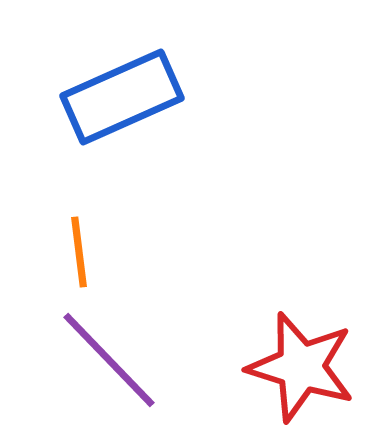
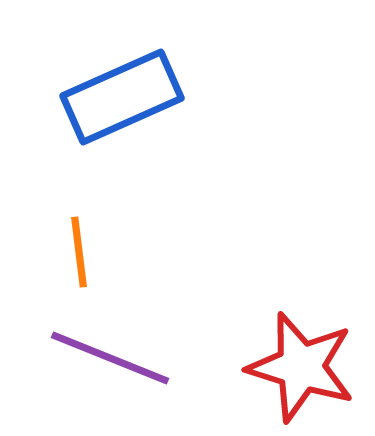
purple line: moved 1 px right, 2 px up; rotated 24 degrees counterclockwise
